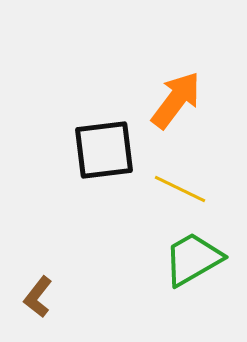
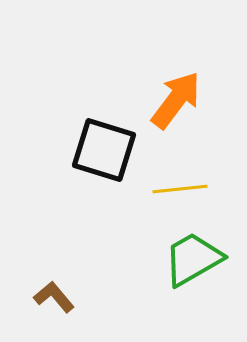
black square: rotated 24 degrees clockwise
yellow line: rotated 32 degrees counterclockwise
brown L-shape: moved 16 px right; rotated 102 degrees clockwise
